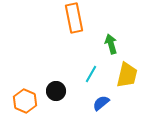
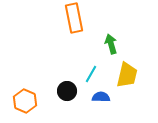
black circle: moved 11 px right
blue semicircle: moved 6 px up; rotated 42 degrees clockwise
